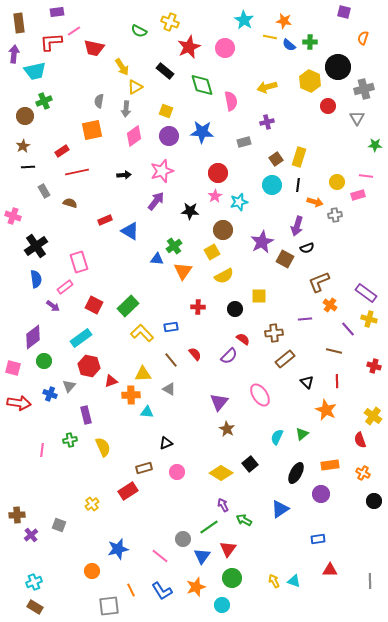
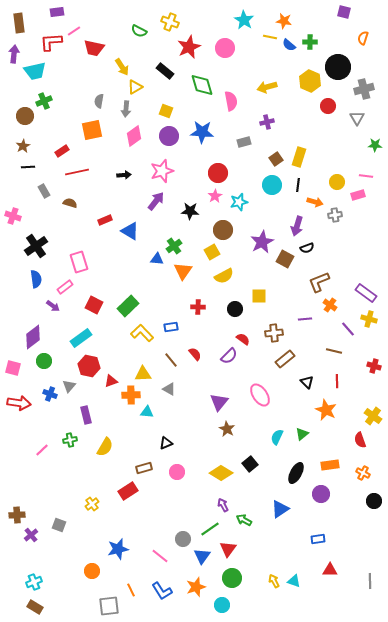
yellow semicircle at (103, 447): moved 2 px right; rotated 54 degrees clockwise
pink line at (42, 450): rotated 40 degrees clockwise
green line at (209, 527): moved 1 px right, 2 px down
